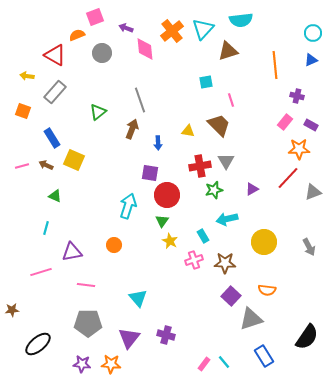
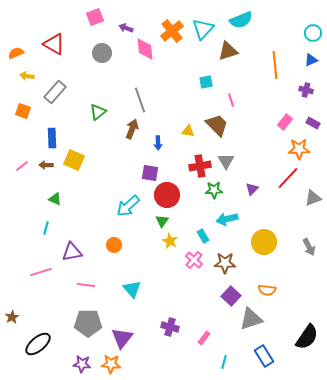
cyan semicircle at (241, 20): rotated 15 degrees counterclockwise
orange semicircle at (77, 35): moved 61 px left, 18 px down
red triangle at (55, 55): moved 1 px left, 11 px up
purple cross at (297, 96): moved 9 px right, 6 px up
brown trapezoid at (219, 125): moved 2 px left
purple rectangle at (311, 125): moved 2 px right, 2 px up
blue rectangle at (52, 138): rotated 30 degrees clockwise
brown arrow at (46, 165): rotated 24 degrees counterclockwise
pink line at (22, 166): rotated 24 degrees counterclockwise
purple triangle at (252, 189): rotated 16 degrees counterclockwise
green star at (214, 190): rotated 12 degrees clockwise
gray triangle at (313, 192): moved 6 px down
green triangle at (55, 196): moved 3 px down
cyan arrow at (128, 206): rotated 150 degrees counterclockwise
pink cross at (194, 260): rotated 30 degrees counterclockwise
cyan triangle at (138, 298): moved 6 px left, 9 px up
brown star at (12, 310): moved 7 px down; rotated 24 degrees counterclockwise
purple cross at (166, 335): moved 4 px right, 8 px up
purple triangle at (129, 338): moved 7 px left
cyan line at (224, 362): rotated 56 degrees clockwise
pink rectangle at (204, 364): moved 26 px up
